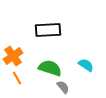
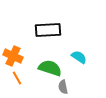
orange cross: rotated 30 degrees counterclockwise
cyan semicircle: moved 7 px left, 8 px up
gray semicircle: rotated 152 degrees counterclockwise
